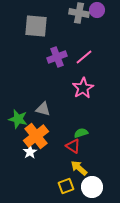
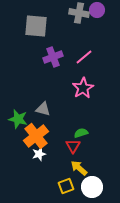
purple cross: moved 4 px left
red triangle: rotated 28 degrees clockwise
white star: moved 9 px right, 2 px down; rotated 16 degrees clockwise
